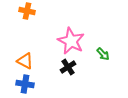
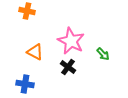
orange triangle: moved 10 px right, 9 px up
black cross: rotated 21 degrees counterclockwise
